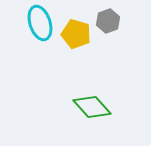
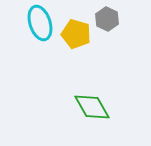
gray hexagon: moved 1 px left, 2 px up; rotated 15 degrees counterclockwise
green diamond: rotated 12 degrees clockwise
